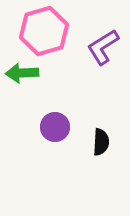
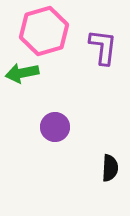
purple L-shape: rotated 129 degrees clockwise
green arrow: rotated 8 degrees counterclockwise
black semicircle: moved 9 px right, 26 px down
